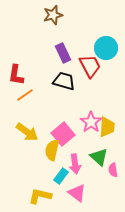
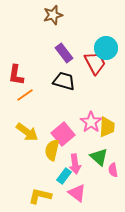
purple rectangle: moved 1 px right; rotated 12 degrees counterclockwise
red trapezoid: moved 5 px right, 3 px up
cyan rectangle: moved 3 px right
